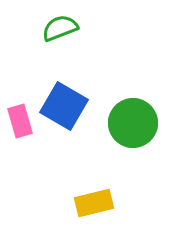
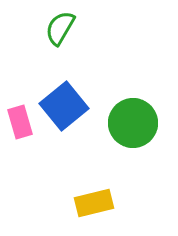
green semicircle: rotated 39 degrees counterclockwise
blue square: rotated 21 degrees clockwise
pink rectangle: moved 1 px down
